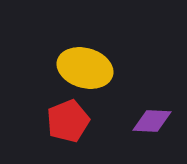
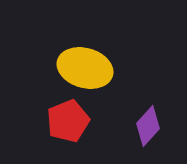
purple diamond: moved 4 px left, 5 px down; rotated 51 degrees counterclockwise
